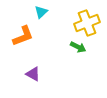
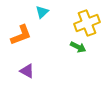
cyan triangle: moved 1 px right
orange L-shape: moved 2 px left, 1 px up
purple triangle: moved 6 px left, 3 px up
